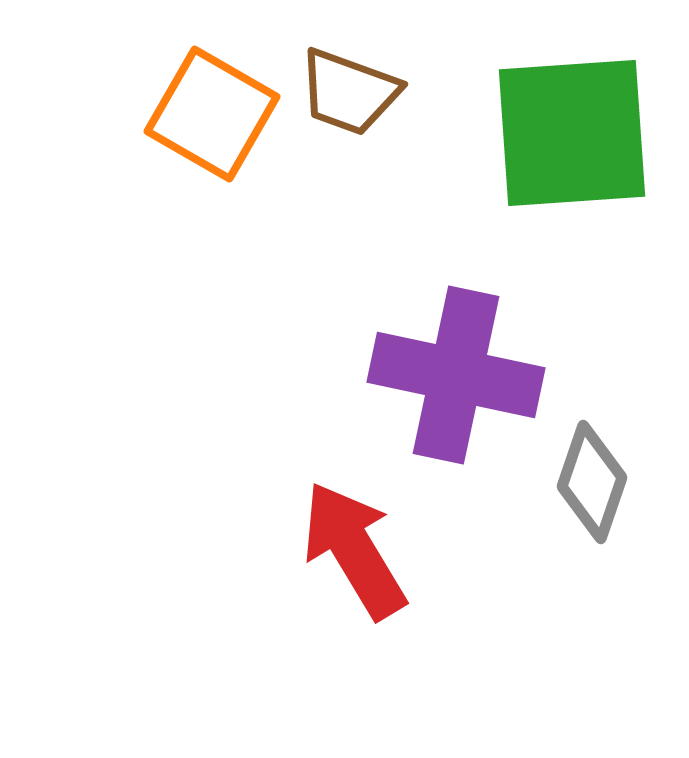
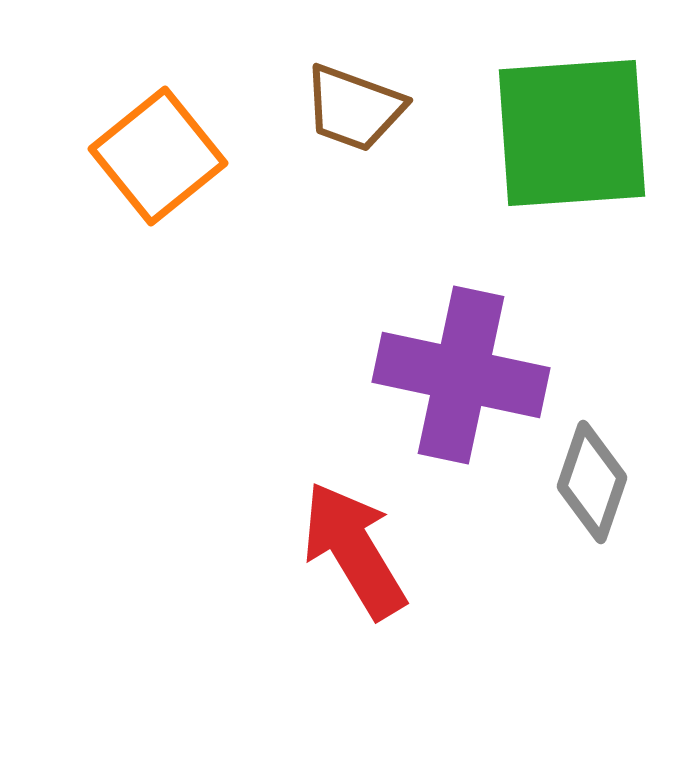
brown trapezoid: moved 5 px right, 16 px down
orange square: moved 54 px left, 42 px down; rotated 21 degrees clockwise
purple cross: moved 5 px right
